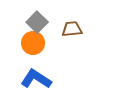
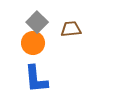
brown trapezoid: moved 1 px left
blue L-shape: rotated 128 degrees counterclockwise
